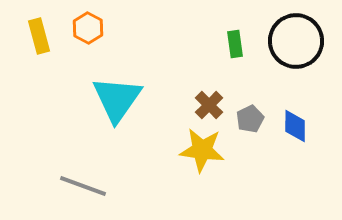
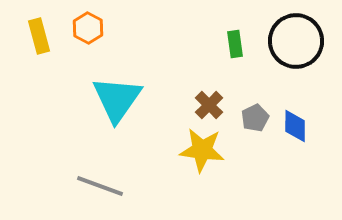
gray pentagon: moved 5 px right, 1 px up
gray line: moved 17 px right
